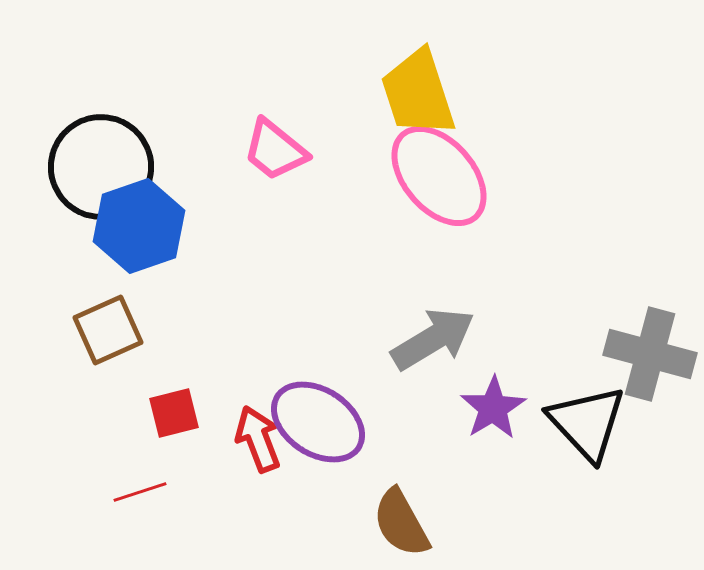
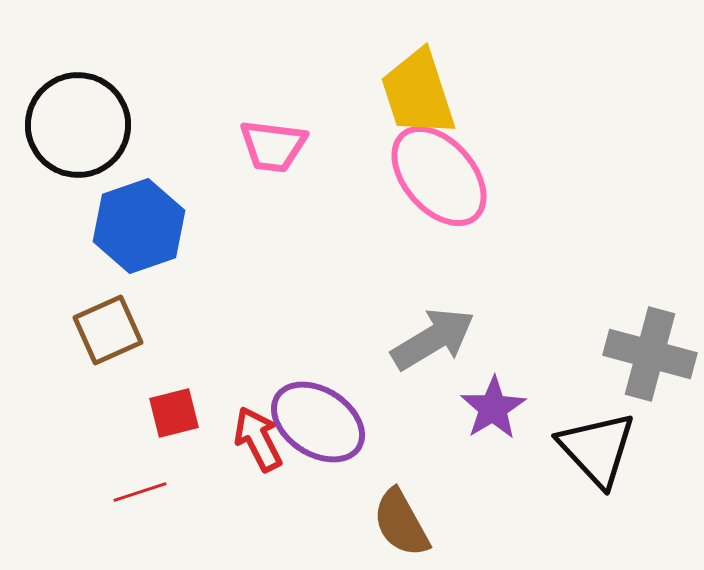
pink trapezoid: moved 2 px left, 4 px up; rotated 32 degrees counterclockwise
black circle: moved 23 px left, 42 px up
black triangle: moved 10 px right, 26 px down
red arrow: rotated 6 degrees counterclockwise
